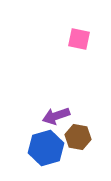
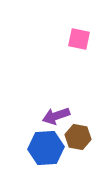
blue hexagon: rotated 12 degrees clockwise
